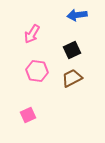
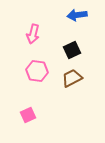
pink arrow: moved 1 px right; rotated 18 degrees counterclockwise
